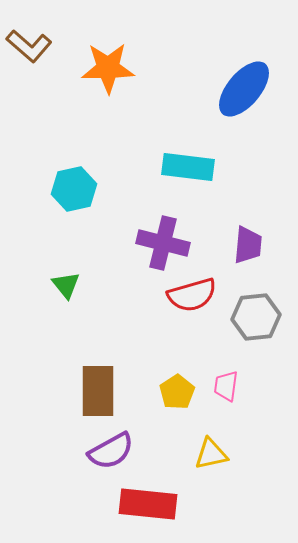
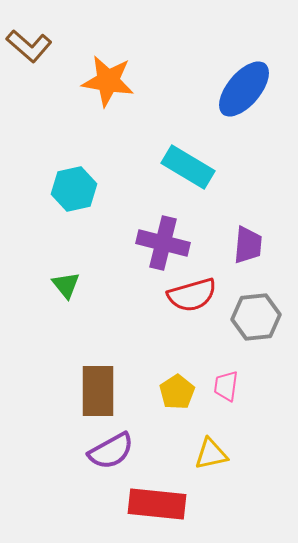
orange star: moved 13 px down; rotated 10 degrees clockwise
cyan rectangle: rotated 24 degrees clockwise
red rectangle: moved 9 px right
